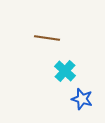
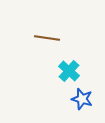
cyan cross: moved 4 px right
